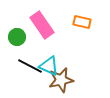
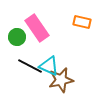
pink rectangle: moved 5 px left, 3 px down
